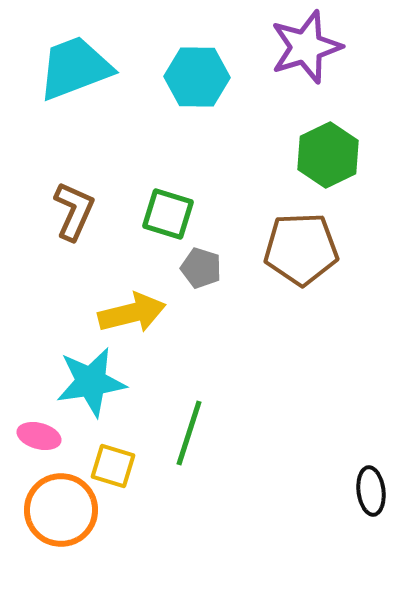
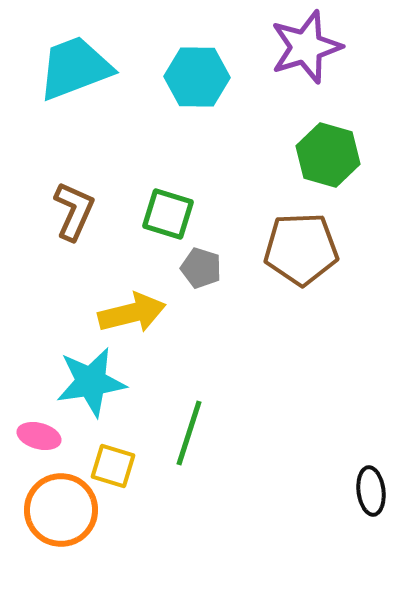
green hexagon: rotated 18 degrees counterclockwise
